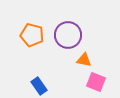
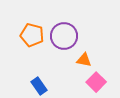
purple circle: moved 4 px left, 1 px down
pink square: rotated 24 degrees clockwise
